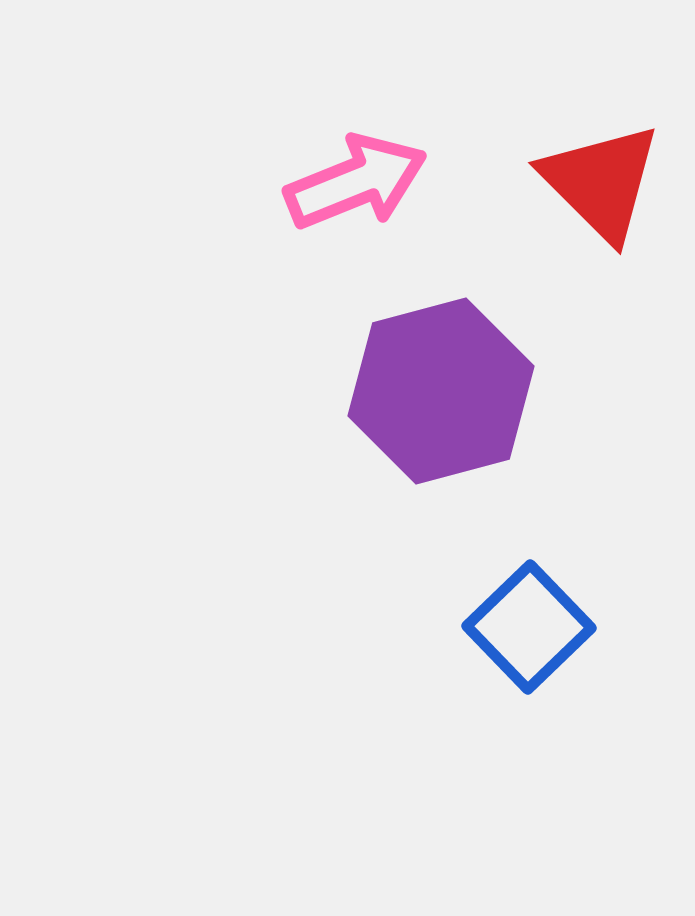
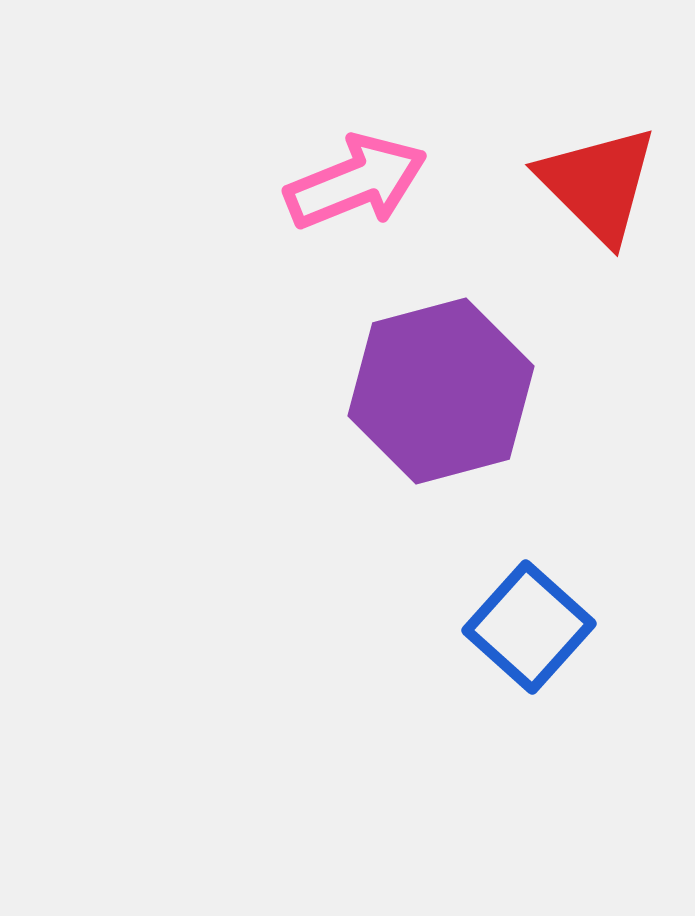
red triangle: moved 3 px left, 2 px down
blue square: rotated 4 degrees counterclockwise
